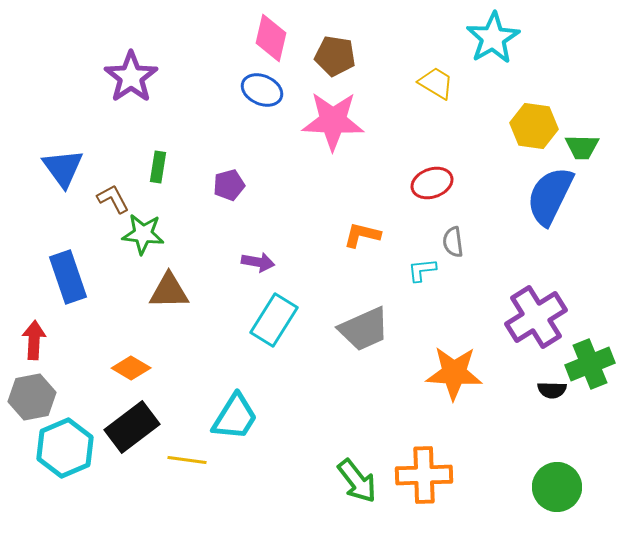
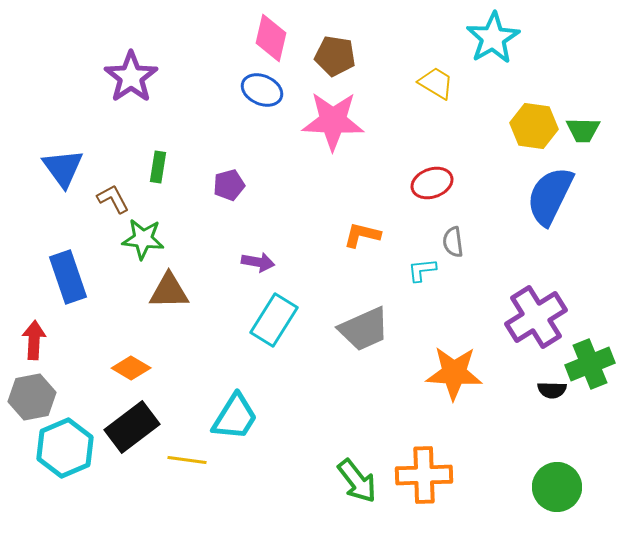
green trapezoid: moved 1 px right, 17 px up
green star: moved 5 px down
